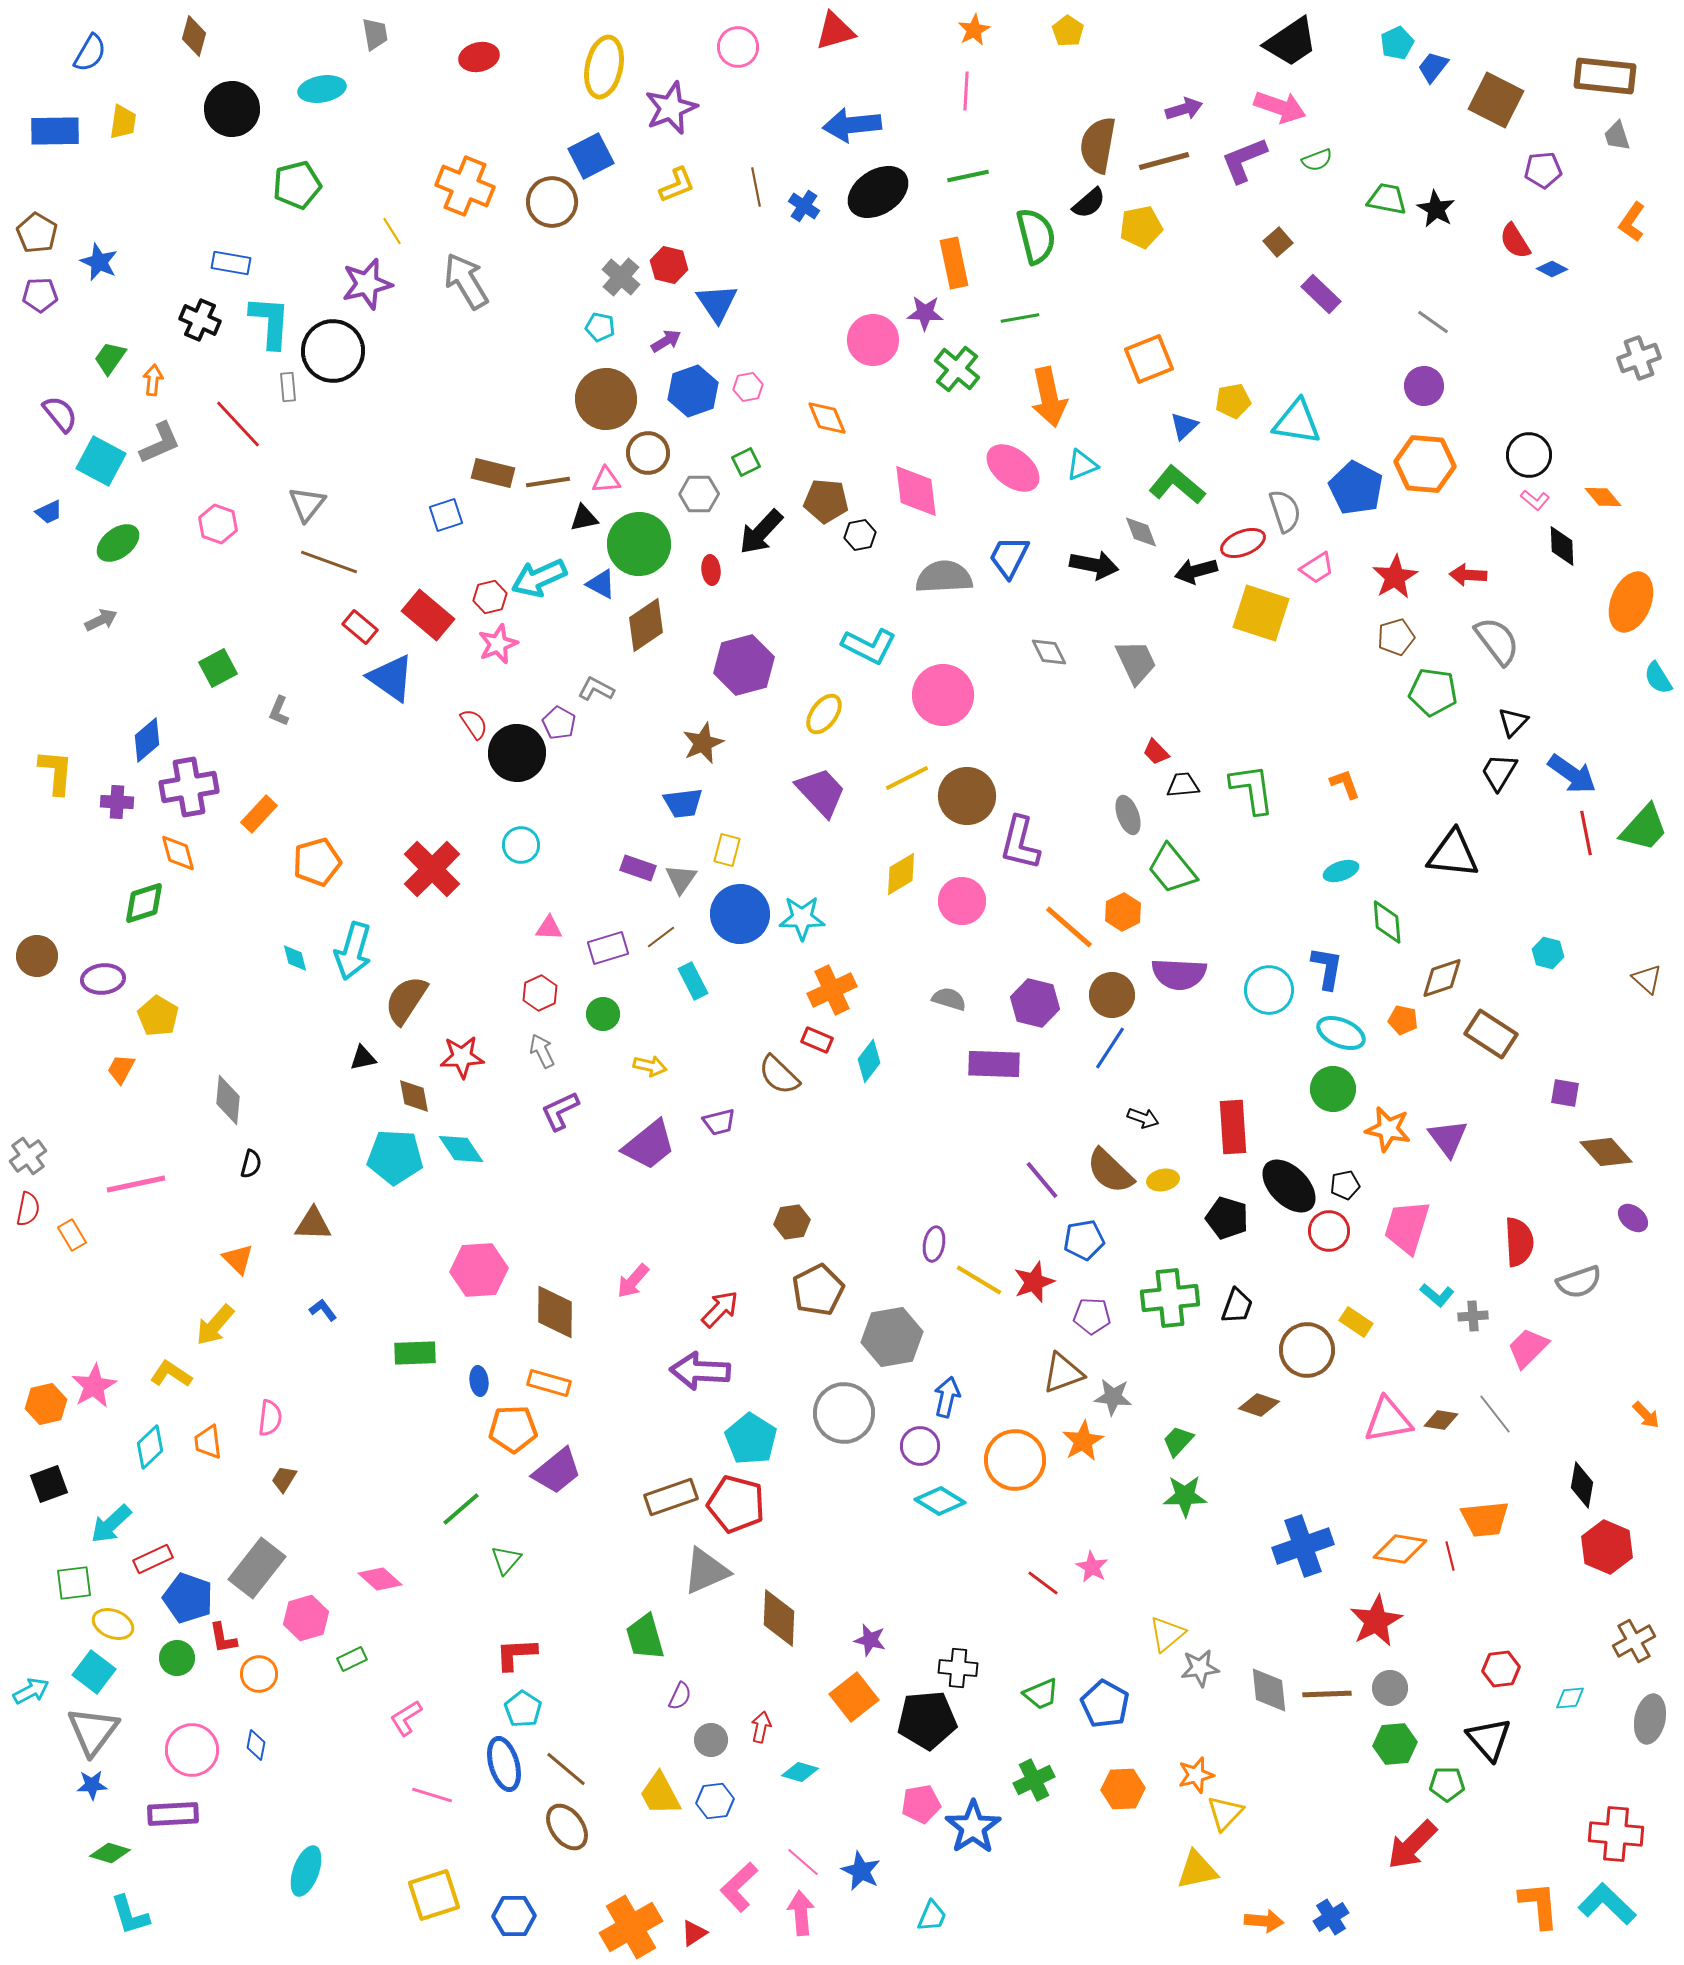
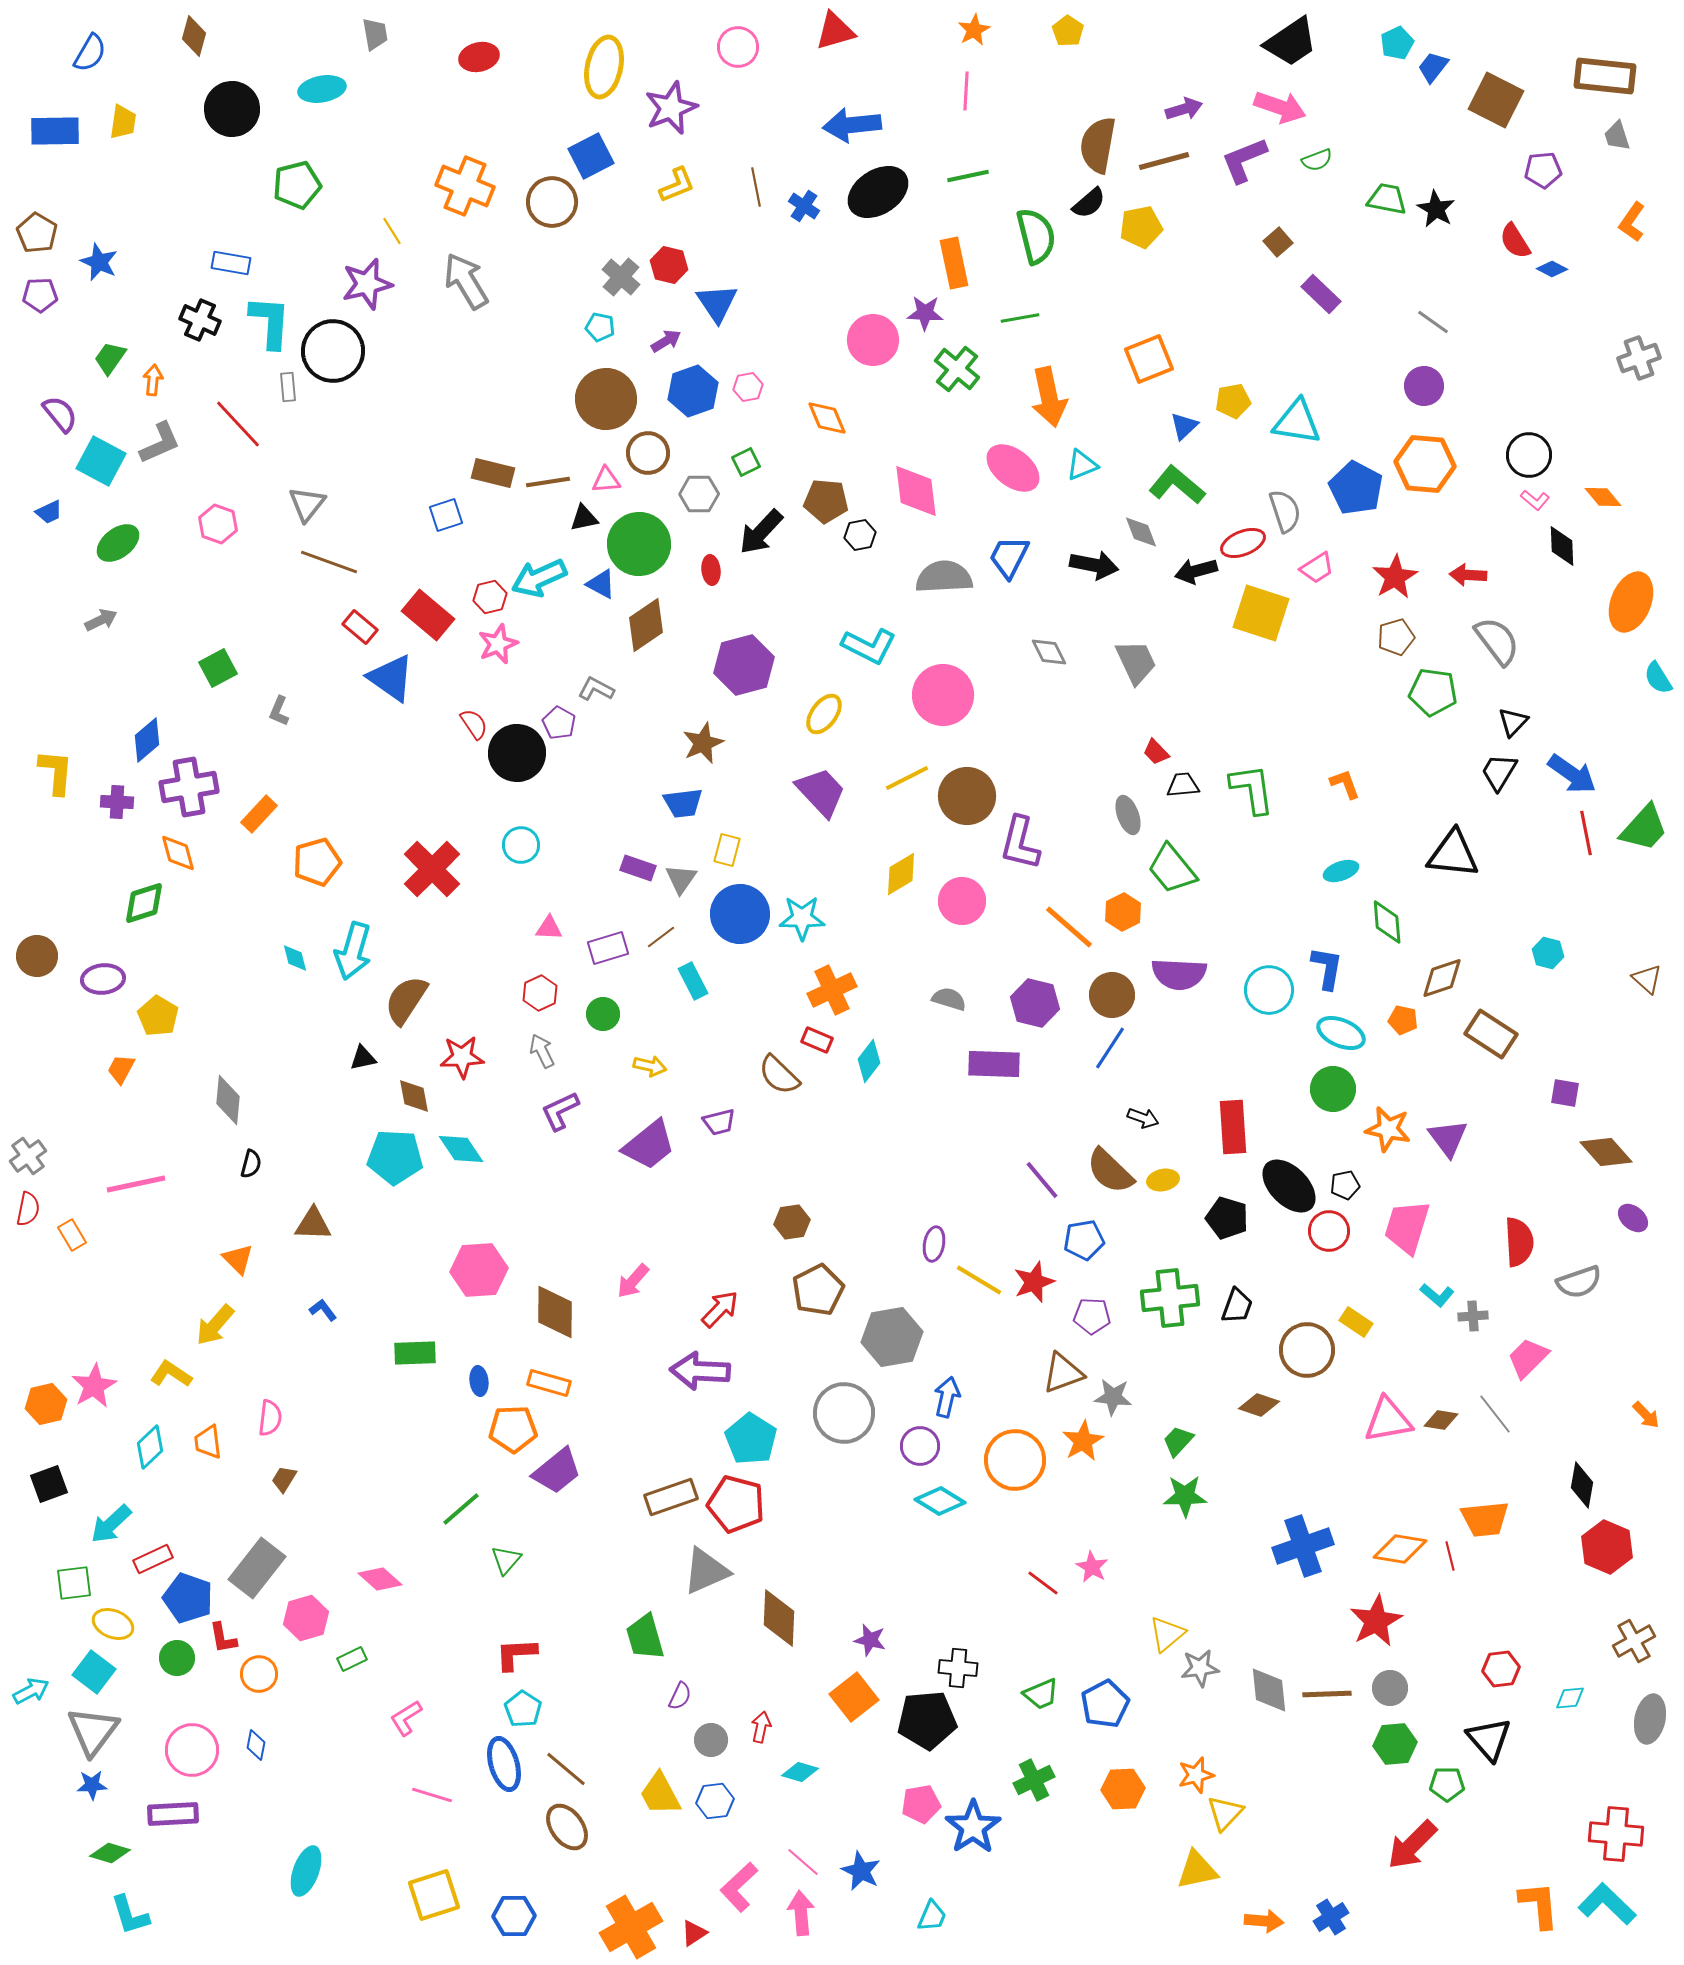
pink trapezoid at (1528, 1348): moved 10 px down
blue pentagon at (1105, 1704): rotated 15 degrees clockwise
